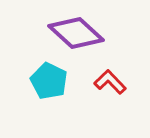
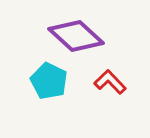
purple diamond: moved 3 px down
